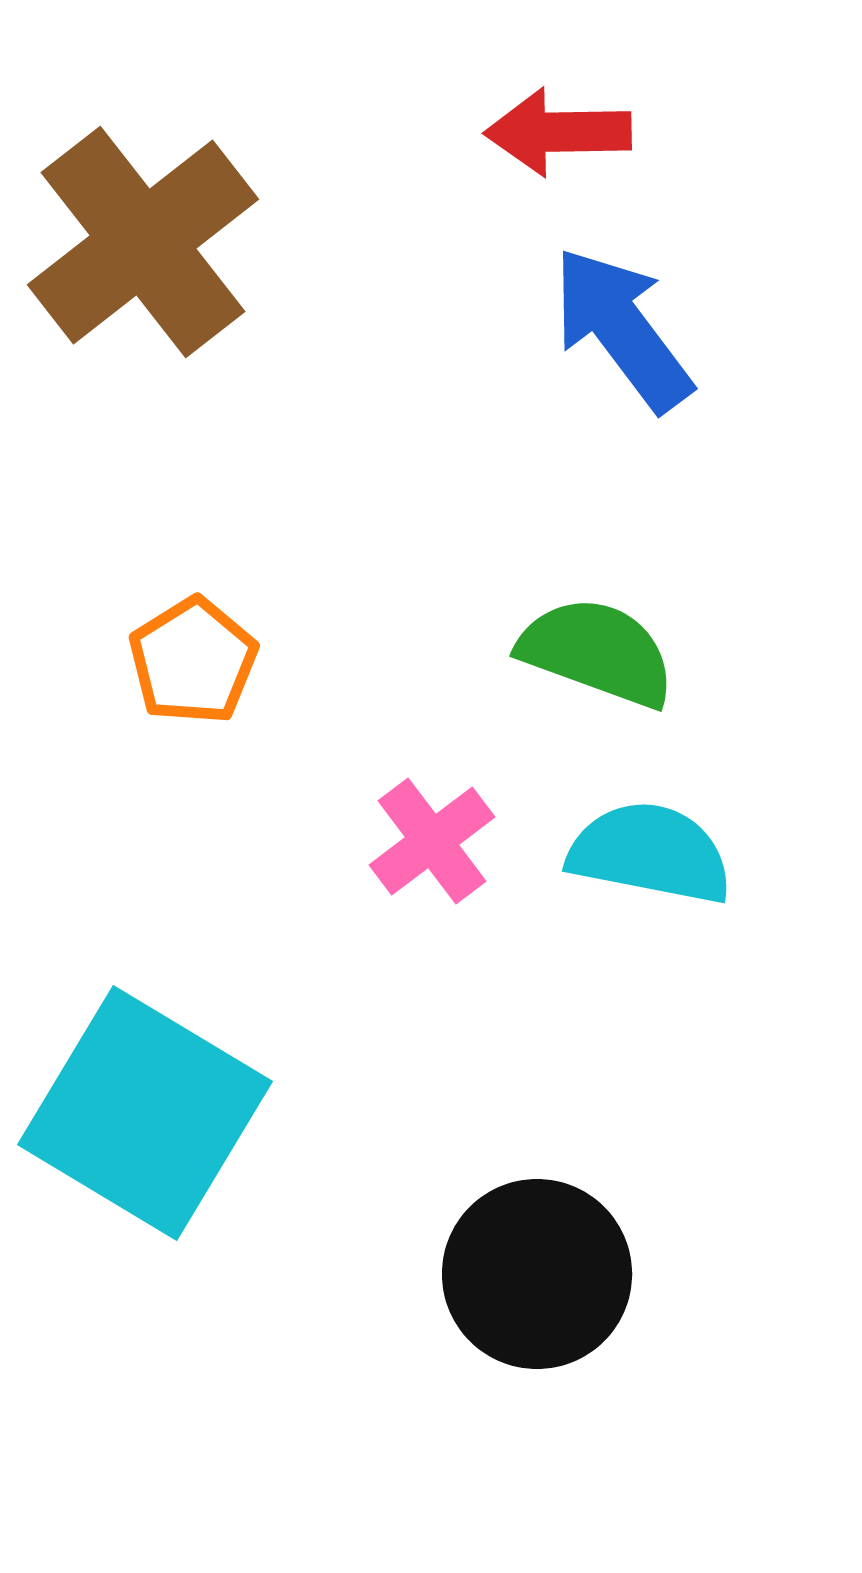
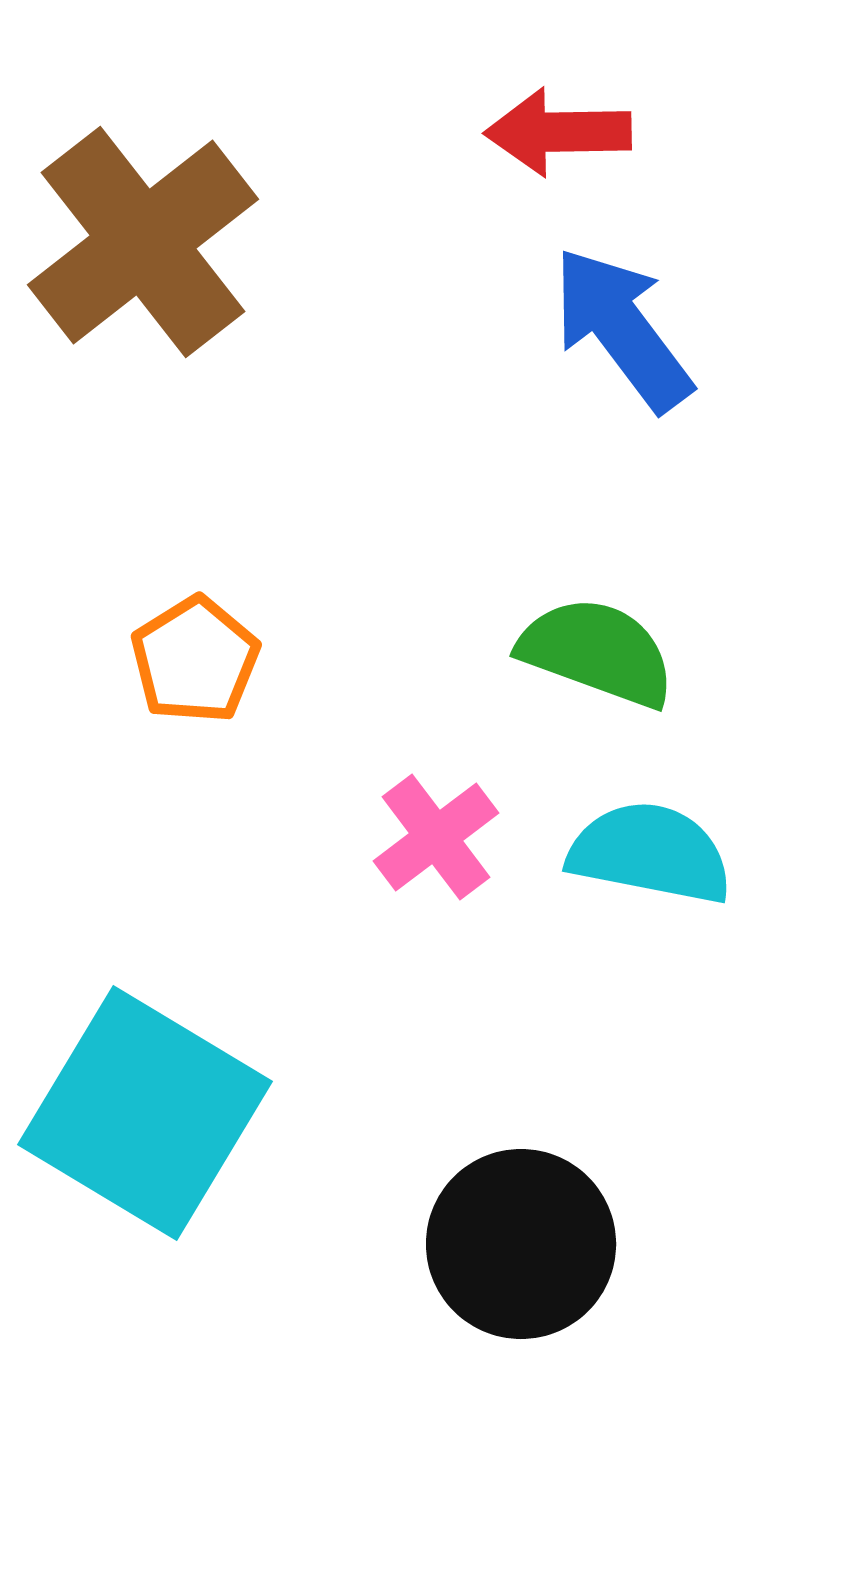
orange pentagon: moved 2 px right, 1 px up
pink cross: moved 4 px right, 4 px up
black circle: moved 16 px left, 30 px up
